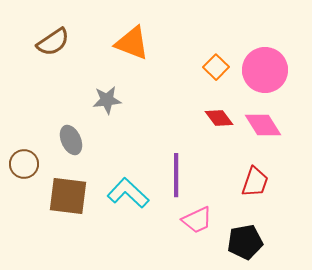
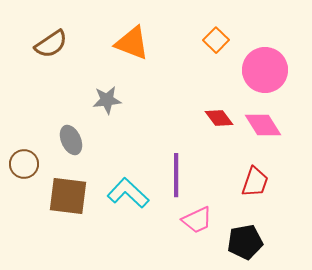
brown semicircle: moved 2 px left, 2 px down
orange square: moved 27 px up
